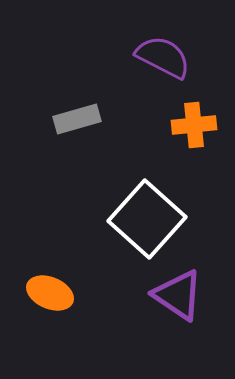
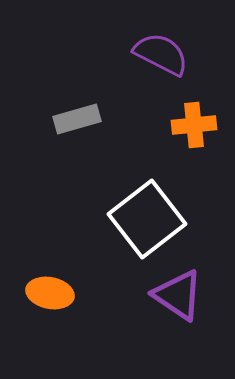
purple semicircle: moved 2 px left, 3 px up
white square: rotated 10 degrees clockwise
orange ellipse: rotated 12 degrees counterclockwise
